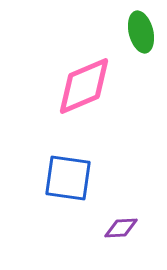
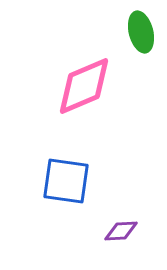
blue square: moved 2 px left, 3 px down
purple diamond: moved 3 px down
